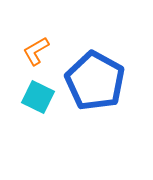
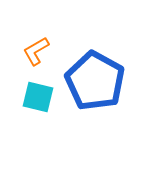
cyan square: rotated 12 degrees counterclockwise
